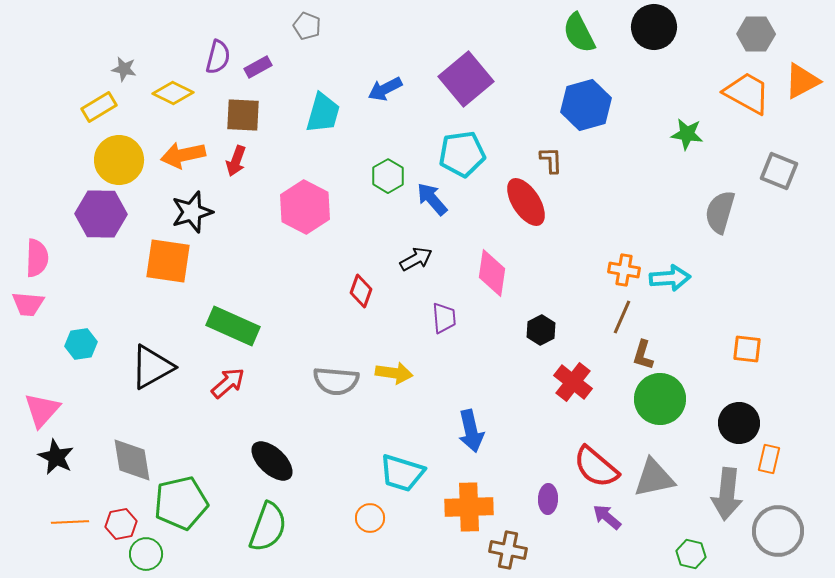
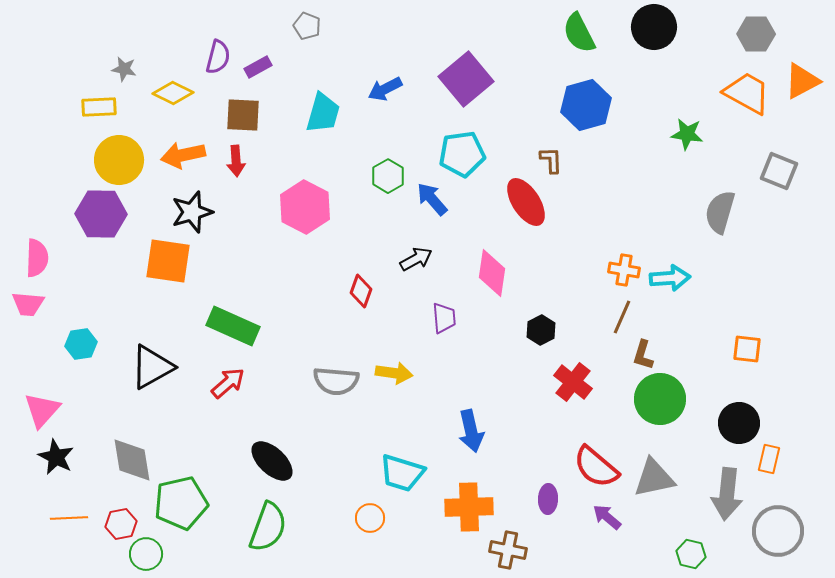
yellow rectangle at (99, 107): rotated 28 degrees clockwise
red arrow at (236, 161): rotated 24 degrees counterclockwise
orange line at (70, 522): moved 1 px left, 4 px up
